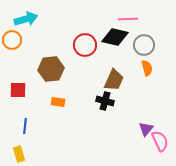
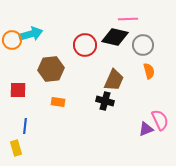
cyan arrow: moved 5 px right, 15 px down
gray circle: moved 1 px left
orange semicircle: moved 2 px right, 3 px down
purple triangle: rotated 28 degrees clockwise
pink semicircle: moved 21 px up
yellow rectangle: moved 3 px left, 6 px up
